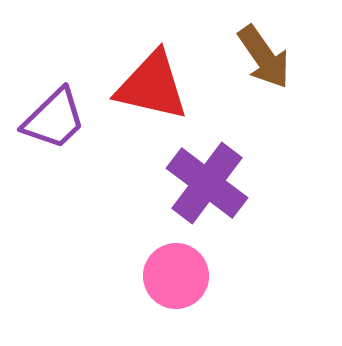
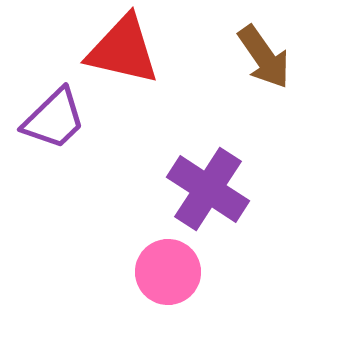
red triangle: moved 29 px left, 36 px up
purple cross: moved 1 px right, 6 px down; rotated 4 degrees counterclockwise
pink circle: moved 8 px left, 4 px up
